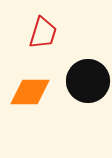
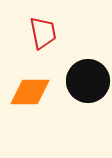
red trapezoid: rotated 28 degrees counterclockwise
